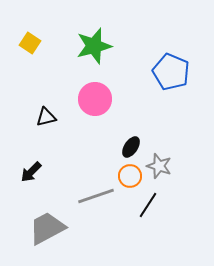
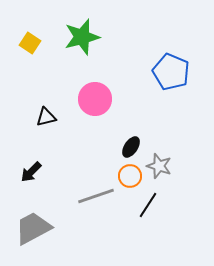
green star: moved 12 px left, 9 px up
gray trapezoid: moved 14 px left
